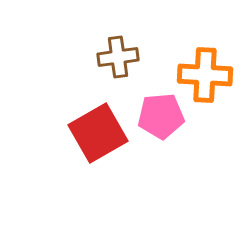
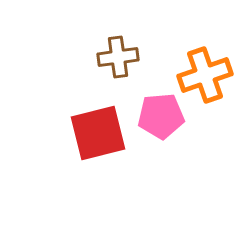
orange cross: rotated 22 degrees counterclockwise
red square: rotated 16 degrees clockwise
